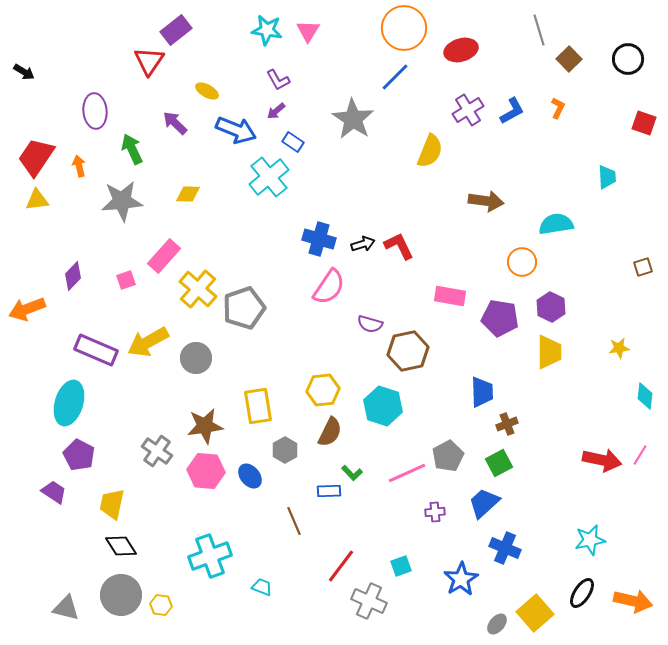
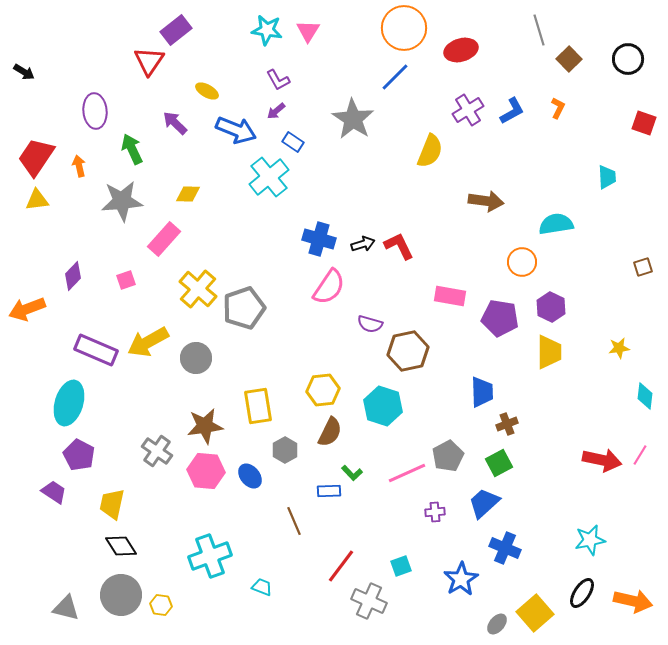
pink rectangle at (164, 256): moved 17 px up
